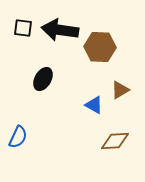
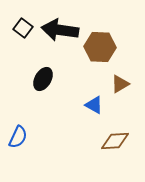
black square: rotated 30 degrees clockwise
brown triangle: moved 6 px up
